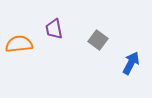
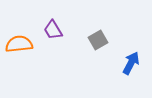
purple trapezoid: moved 1 px left, 1 px down; rotated 20 degrees counterclockwise
gray square: rotated 24 degrees clockwise
